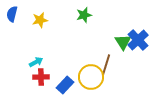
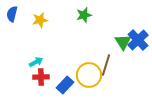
yellow circle: moved 2 px left, 2 px up
